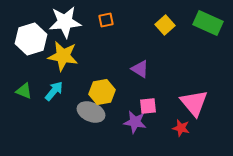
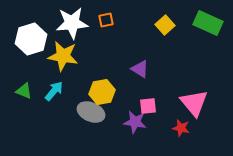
white star: moved 7 px right, 1 px down
